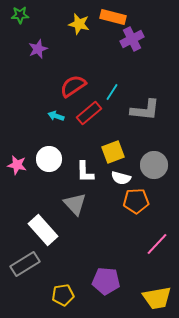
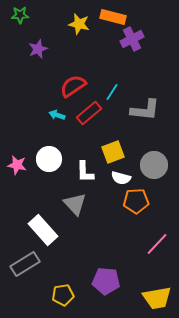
cyan arrow: moved 1 px right, 1 px up
